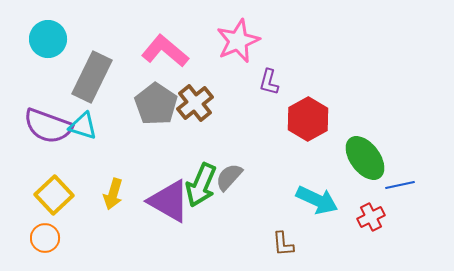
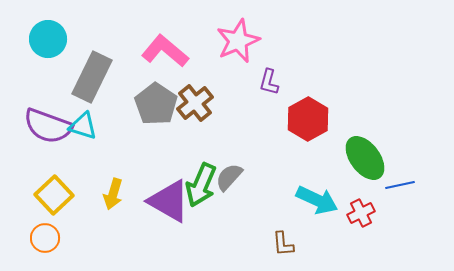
red cross: moved 10 px left, 4 px up
